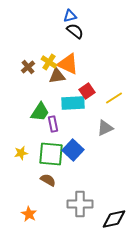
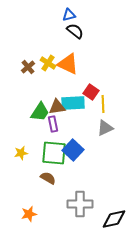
blue triangle: moved 1 px left, 1 px up
yellow cross: moved 1 px left, 1 px down
brown triangle: moved 31 px down
red square: moved 4 px right, 1 px down; rotated 21 degrees counterclockwise
yellow line: moved 11 px left, 6 px down; rotated 60 degrees counterclockwise
green square: moved 3 px right, 1 px up
brown semicircle: moved 2 px up
orange star: rotated 28 degrees clockwise
